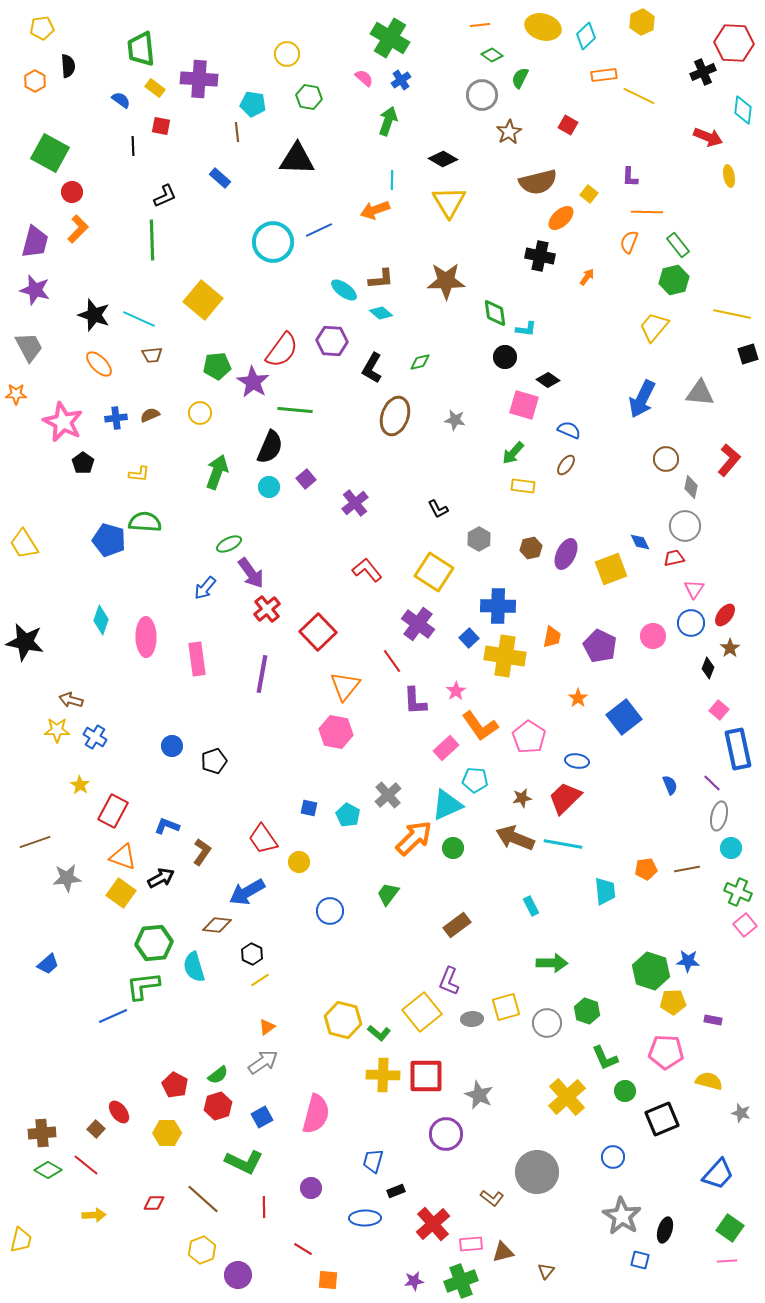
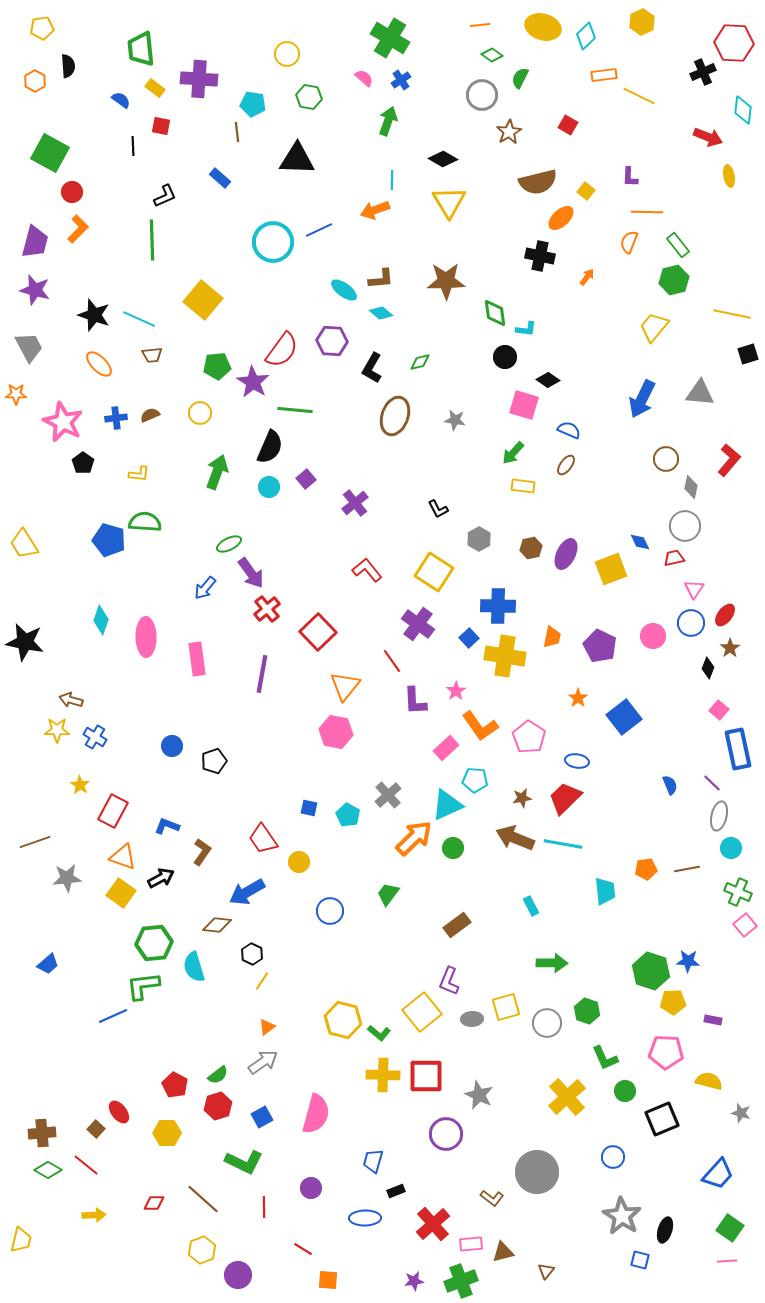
yellow square at (589, 194): moved 3 px left, 3 px up
yellow line at (260, 980): moved 2 px right, 1 px down; rotated 24 degrees counterclockwise
